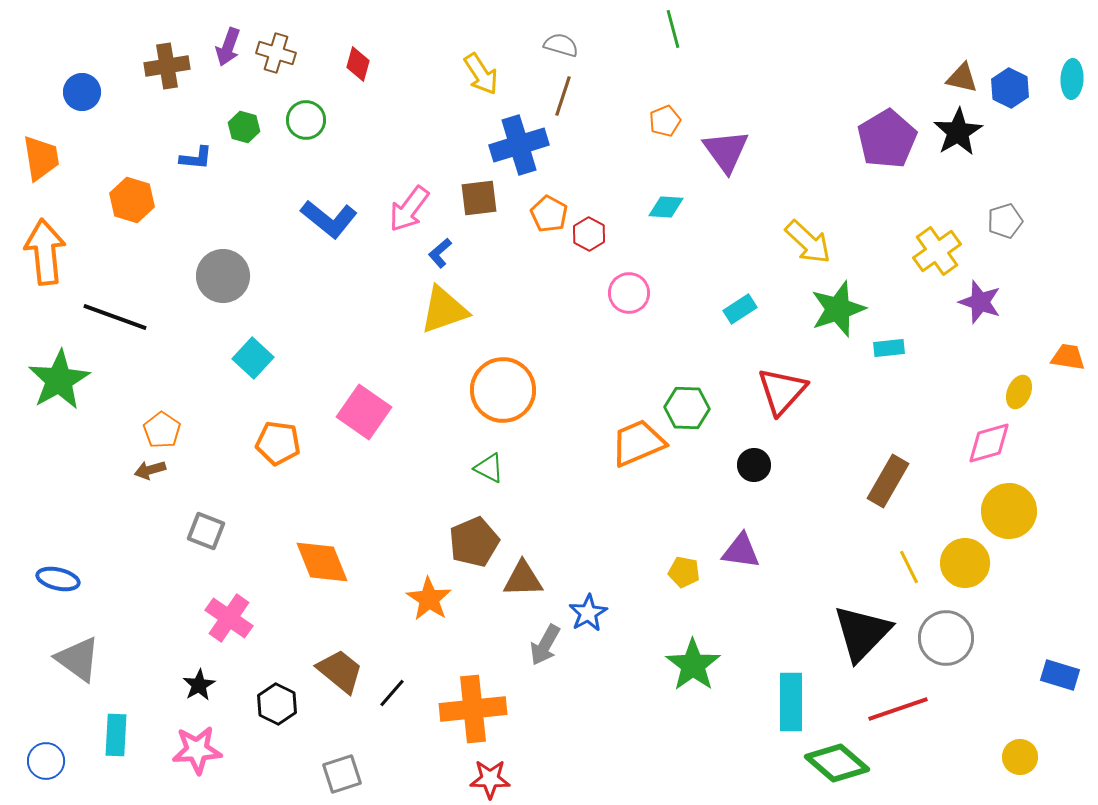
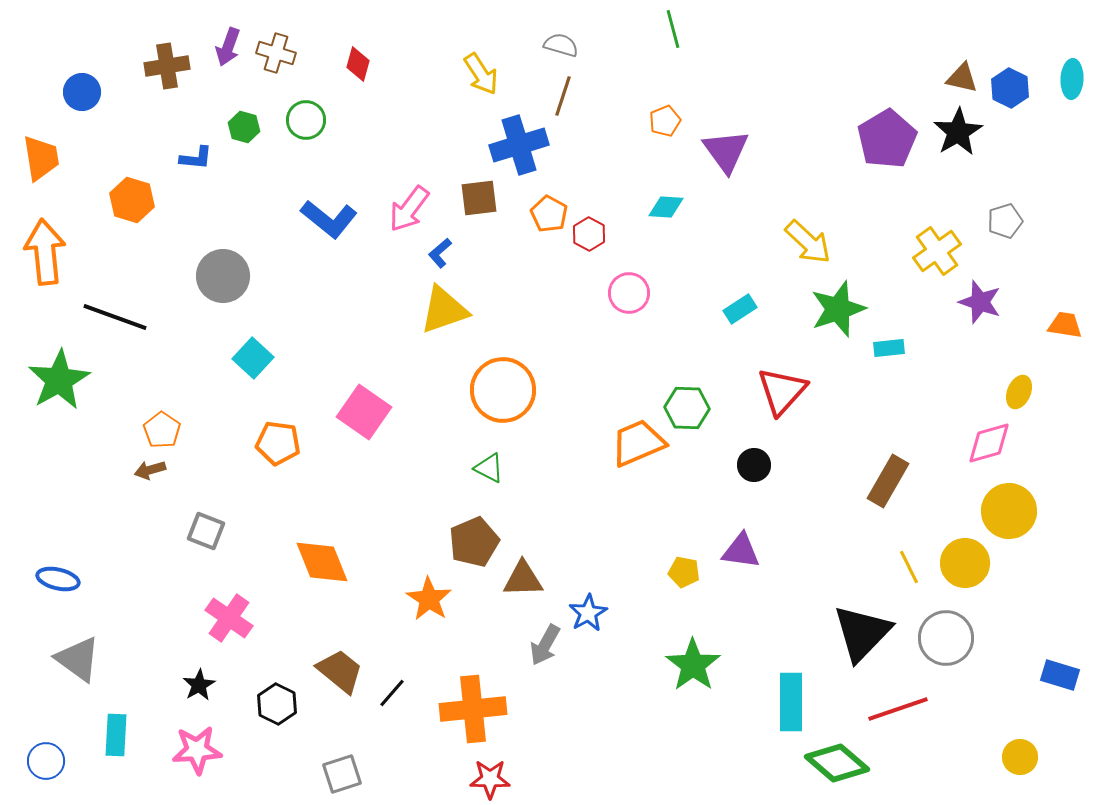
orange trapezoid at (1068, 357): moved 3 px left, 32 px up
